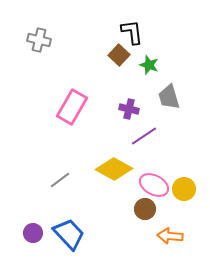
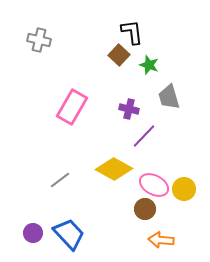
purple line: rotated 12 degrees counterclockwise
orange arrow: moved 9 px left, 4 px down
